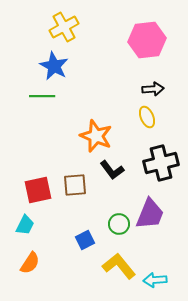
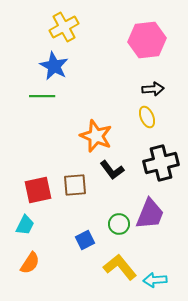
yellow L-shape: moved 1 px right, 1 px down
